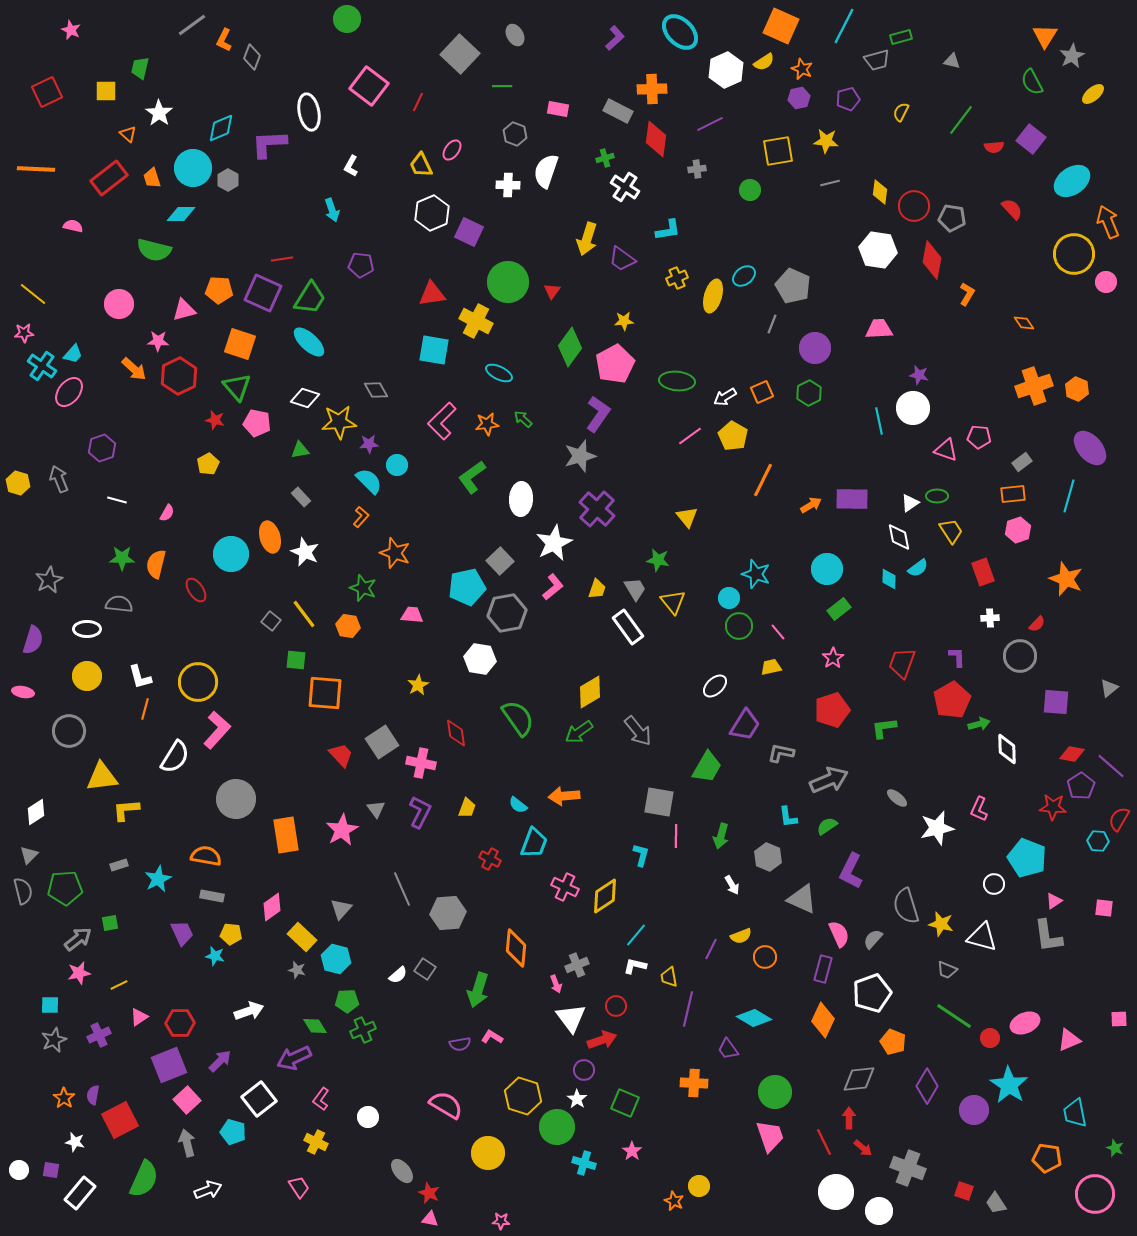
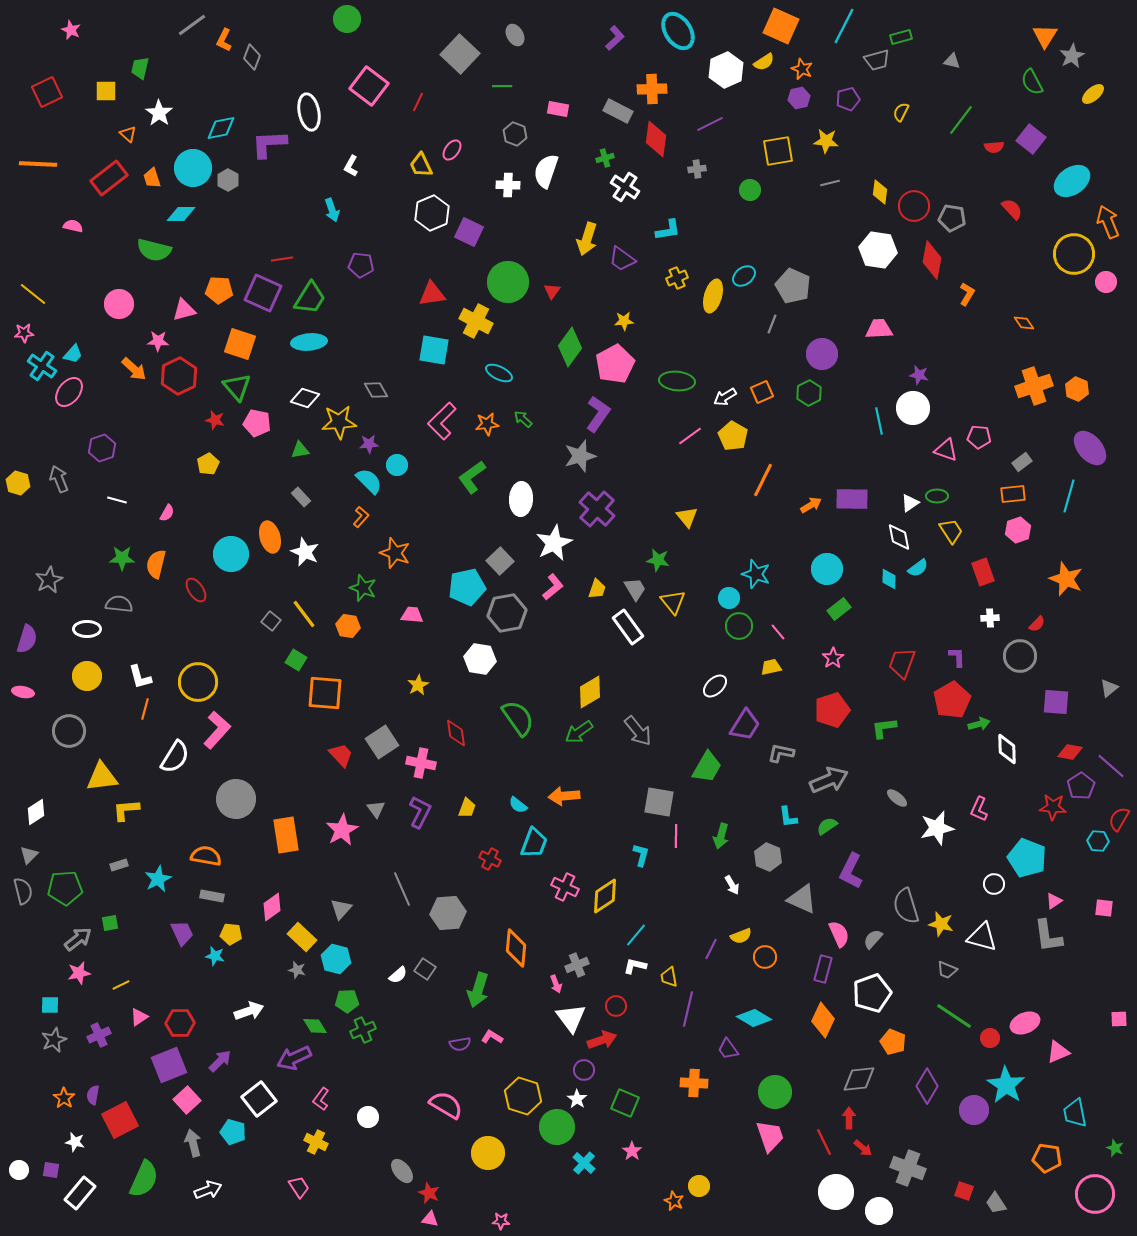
cyan ellipse at (680, 32): moved 2 px left, 1 px up; rotated 12 degrees clockwise
cyan diamond at (221, 128): rotated 12 degrees clockwise
orange line at (36, 169): moved 2 px right, 5 px up
cyan ellipse at (309, 342): rotated 48 degrees counterclockwise
purple circle at (815, 348): moved 7 px right, 6 px down
purple semicircle at (33, 640): moved 6 px left, 1 px up
green square at (296, 660): rotated 25 degrees clockwise
red diamond at (1072, 754): moved 2 px left, 2 px up
yellow line at (119, 985): moved 2 px right
pink triangle at (1069, 1040): moved 11 px left, 12 px down
cyan star at (1009, 1085): moved 3 px left
gray arrow at (187, 1143): moved 6 px right
cyan cross at (584, 1163): rotated 25 degrees clockwise
